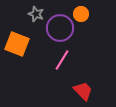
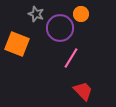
pink line: moved 9 px right, 2 px up
